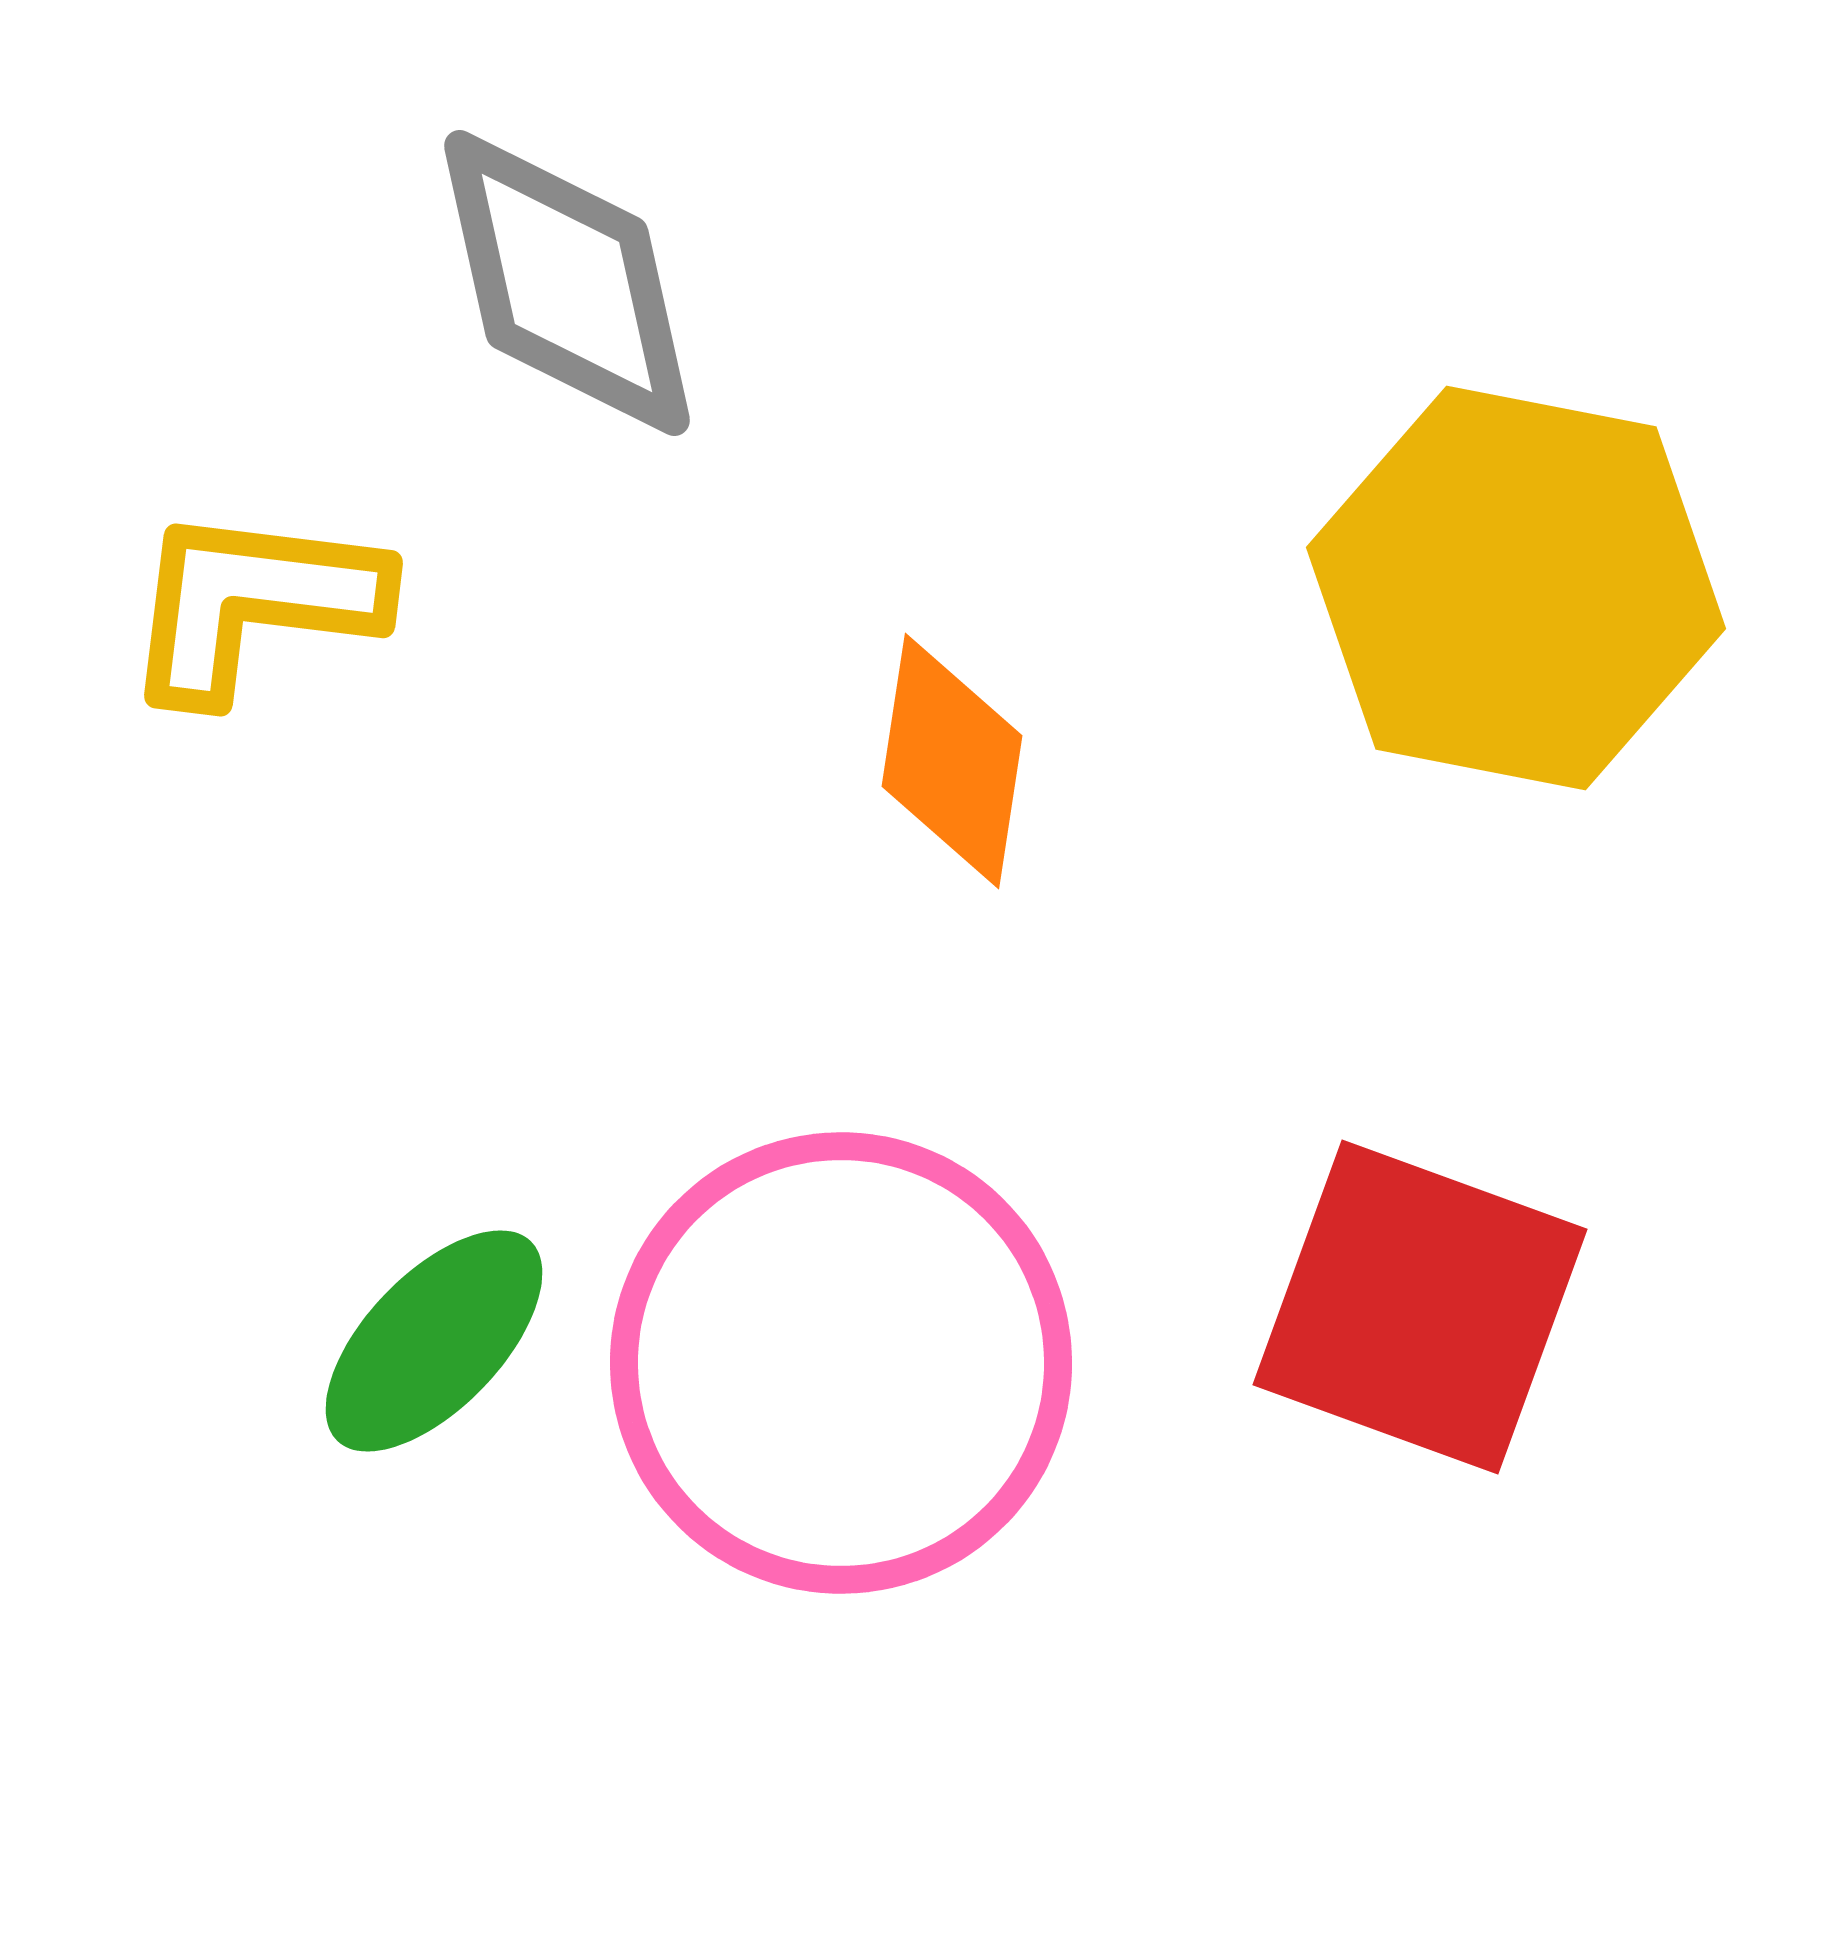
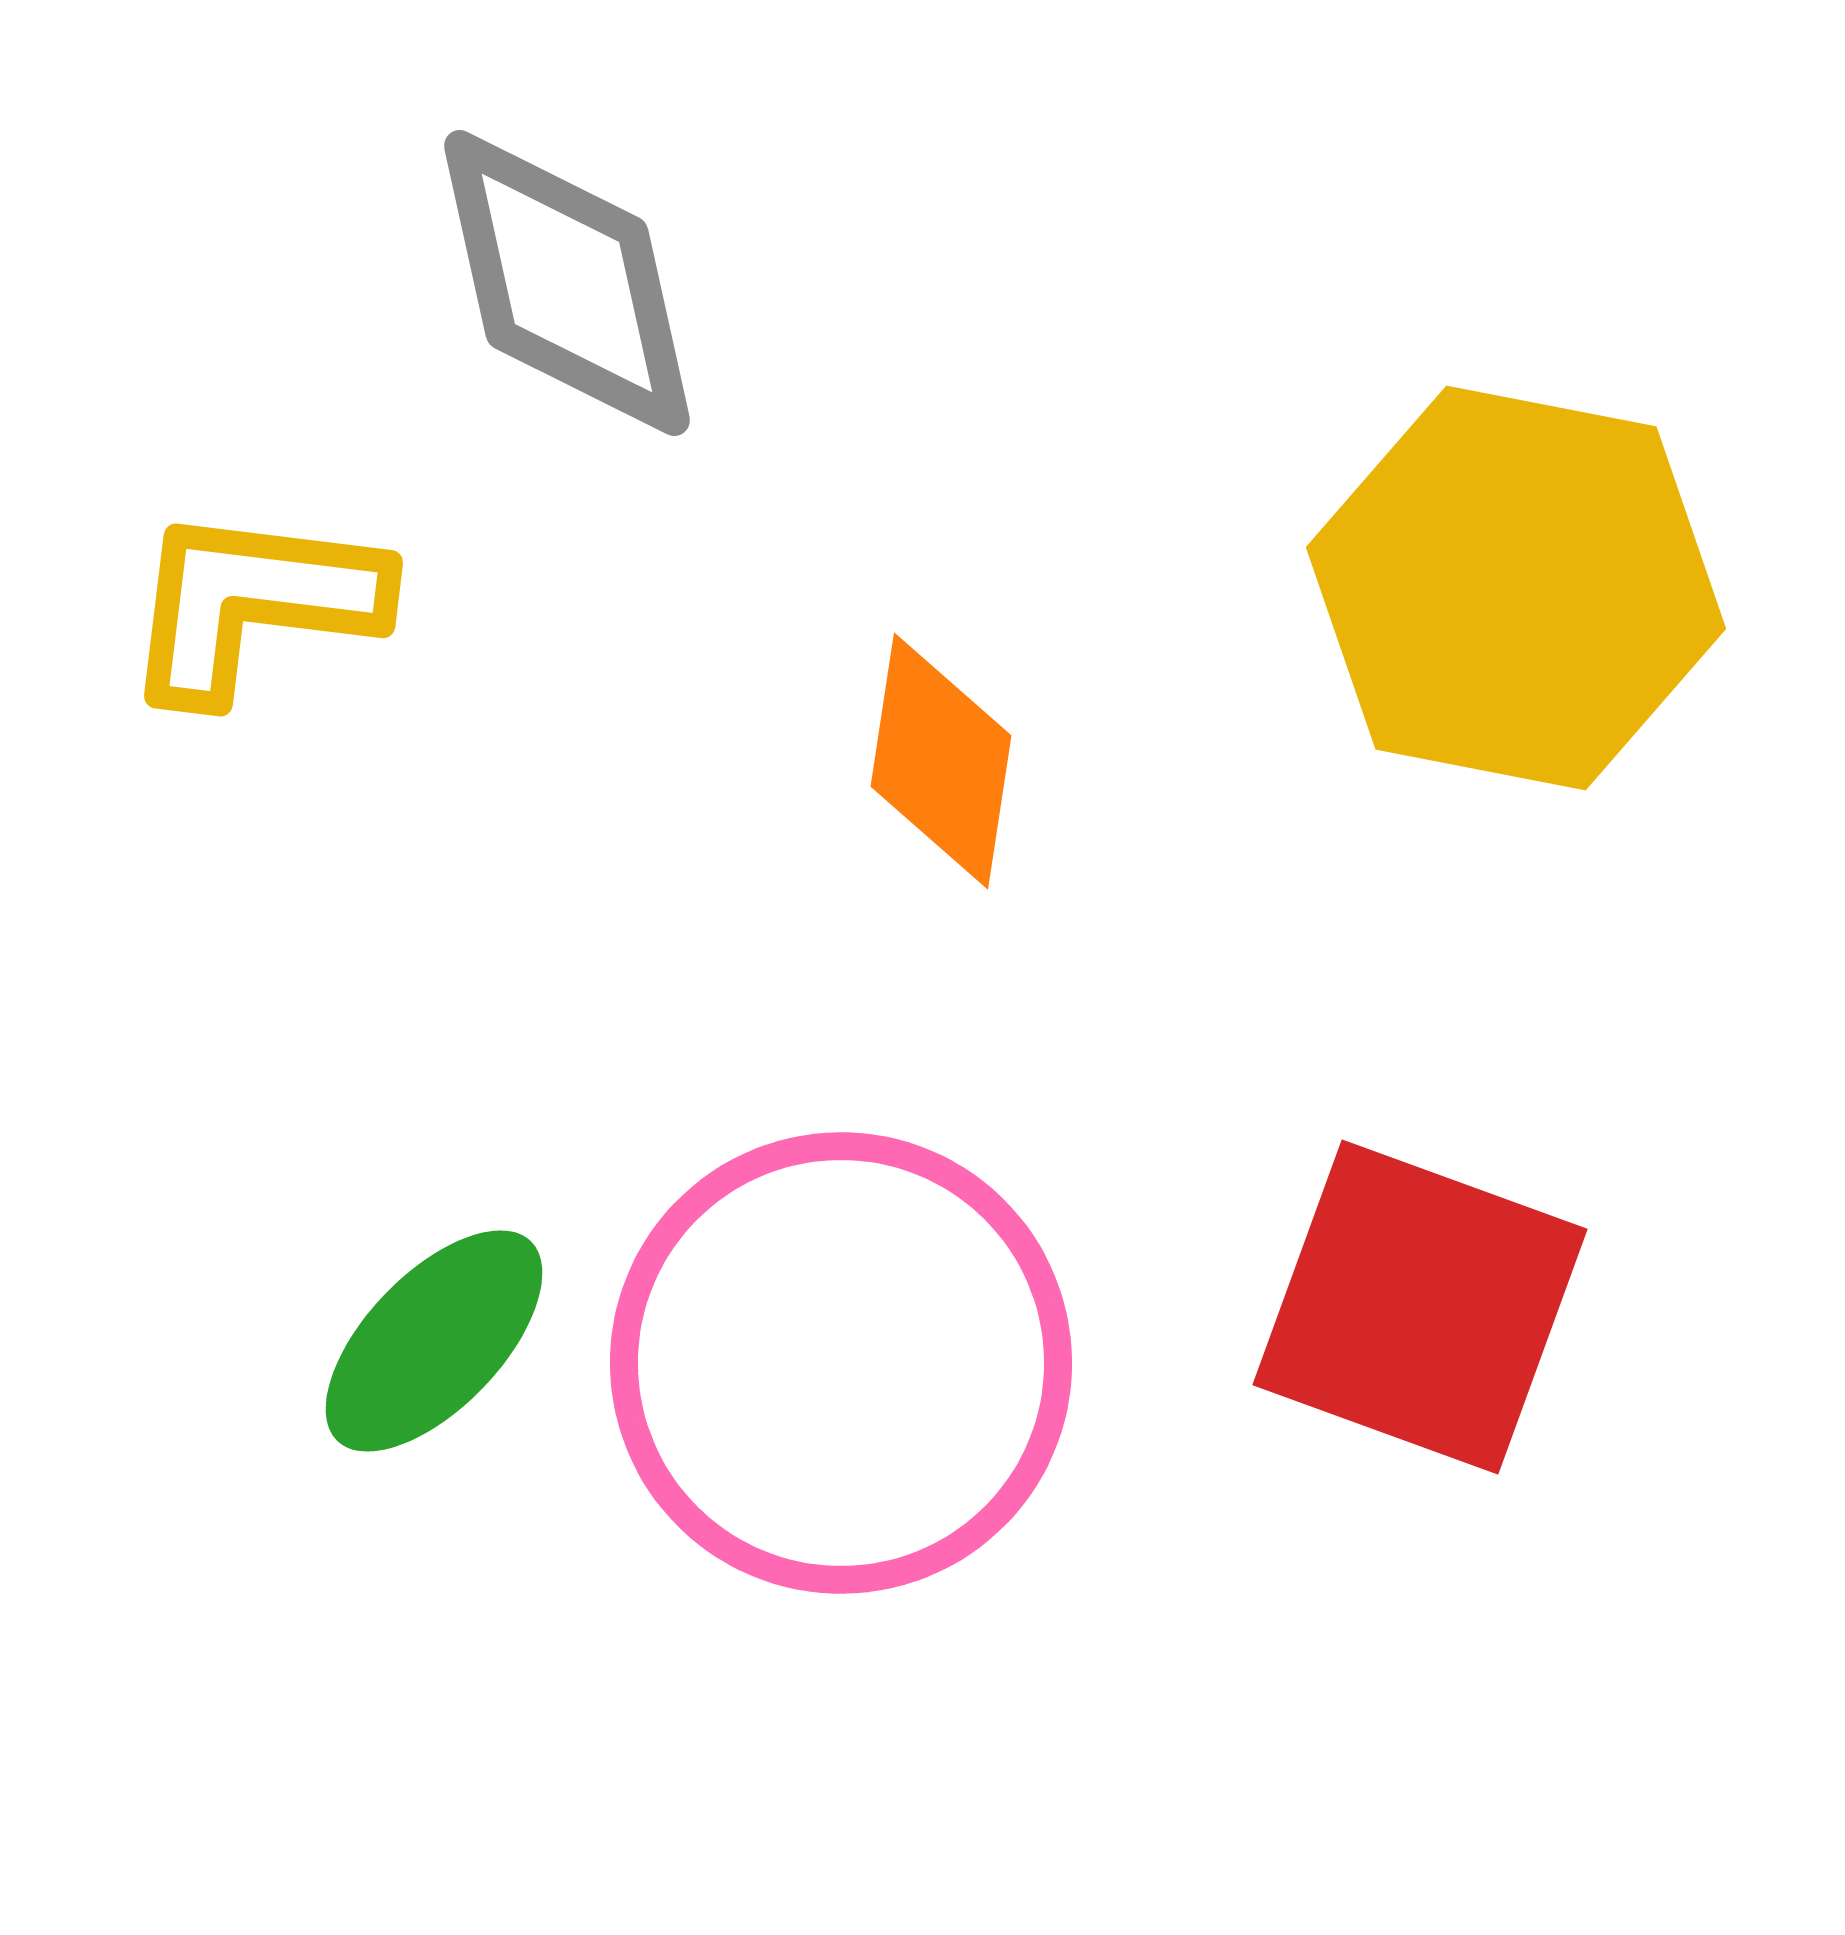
orange diamond: moved 11 px left
